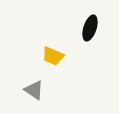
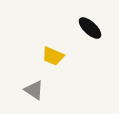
black ellipse: rotated 65 degrees counterclockwise
